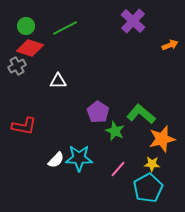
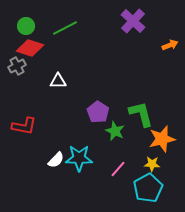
green L-shape: rotated 36 degrees clockwise
